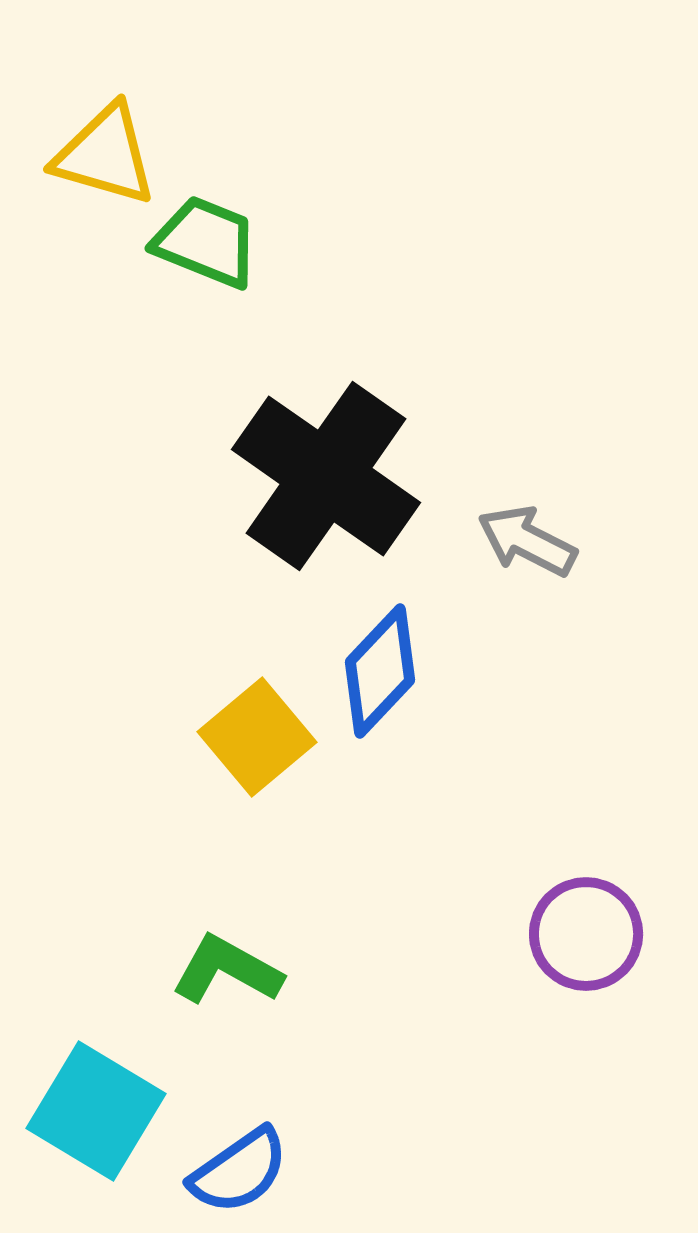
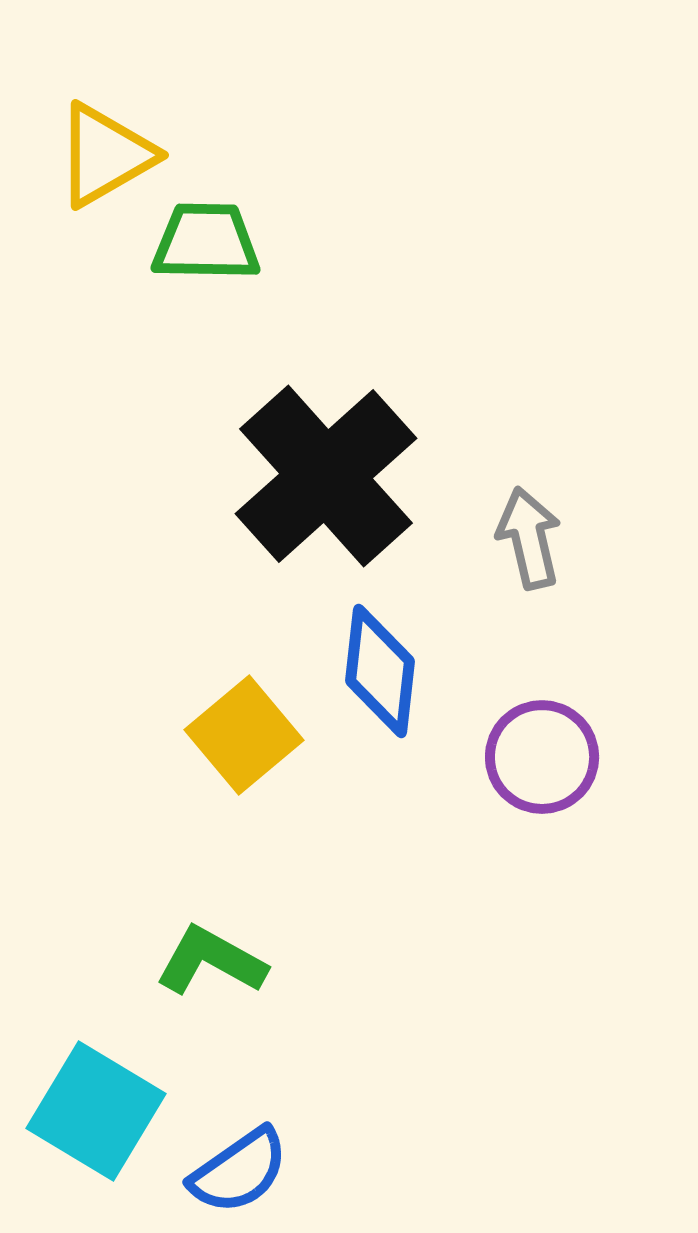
yellow triangle: rotated 46 degrees counterclockwise
green trapezoid: rotated 21 degrees counterclockwise
black cross: rotated 13 degrees clockwise
gray arrow: moved 2 px right, 3 px up; rotated 50 degrees clockwise
blue diamond: rotated 37 degrees counterclockwise
yellow square: moved 13 px left, 2 px up
purple circle: moved 44 px left, 177 px up
green L-shape: moved 16 px left, 9 px up
